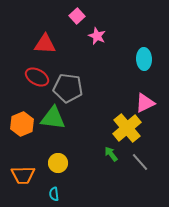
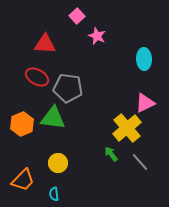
orange trapezoid: moved 5 px down; rotated 45 degrees counterclockwise
